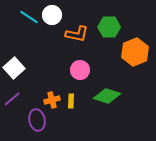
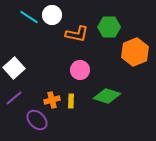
purple line: moved 2 px right, 1 px up
purple ellipse: rotated 35 degrees counterclockwise
